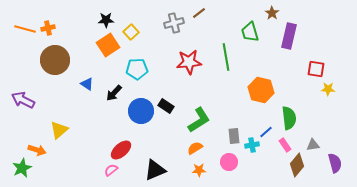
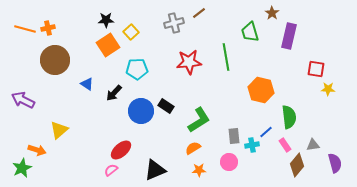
green semicircle: moved 1 px up
orange semicircle: moved 2 px left
